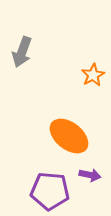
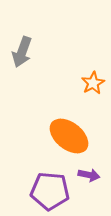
orange star: moved 8 px down
purple arrow: moved 1 px left
